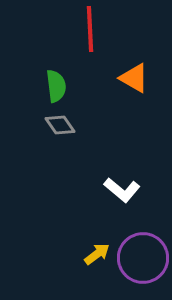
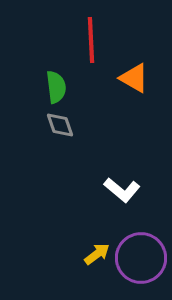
red line: moved 1 px right, 11 px down
green semicircle: moved 1 px down
gray diamond: rotated 16 degrees clockwise
purple circle: moved 2 px left
